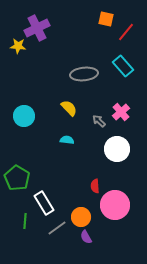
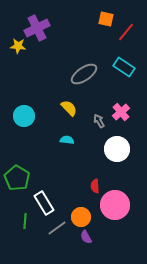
cyan rectangle: moved 1 px right, 1 px down; rotated 15 degrees counterclockwise
gray ellipse: rotated 28 degrees counterclockwise
gray arrow: rotated 16 degrees clockwise
